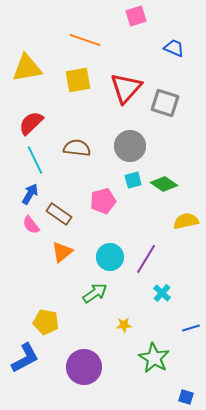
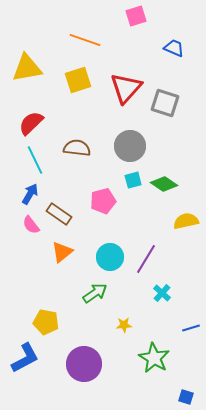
yellow square: rotated 8 degrees counterclockwise
purple circle: moved 3 px up
